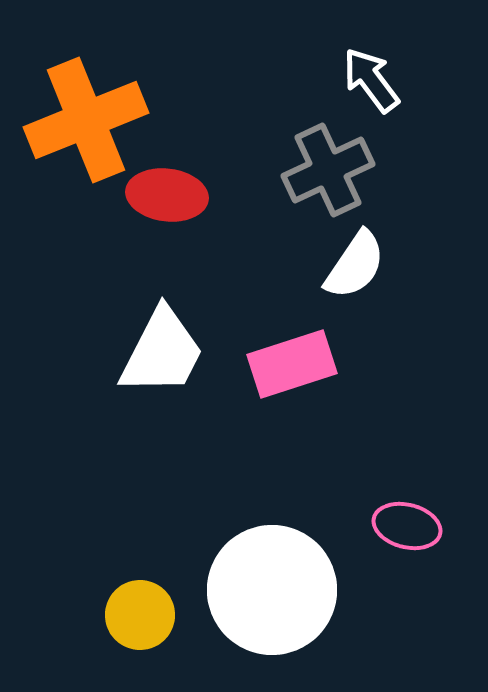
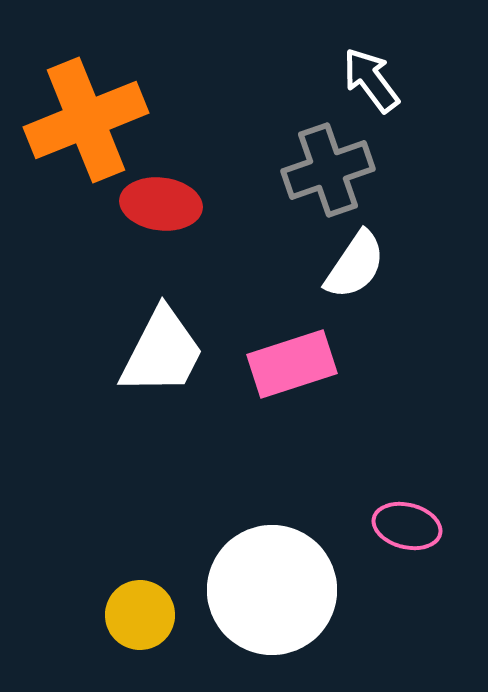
gray cross: rotated 6 degrees clockwise
red ellipse: moved 6 px left, 9 px down
